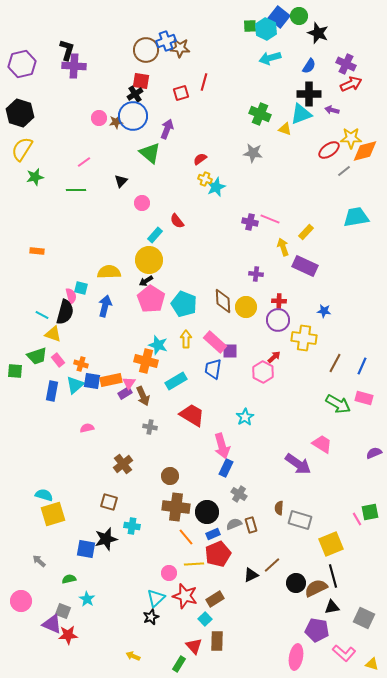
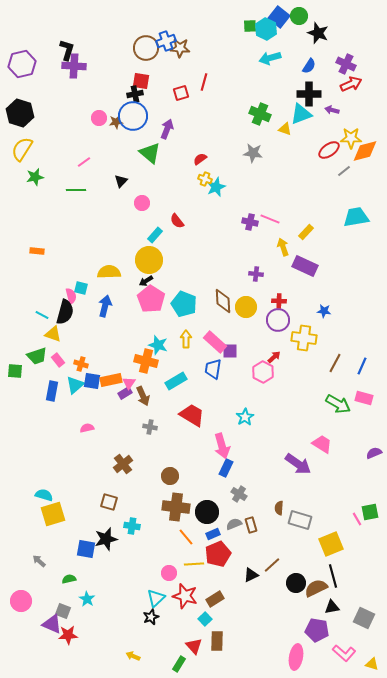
brown circle at (146, 50): moved 2 px up
black cross at (135, 94): rotated 21 degrees clockwise
